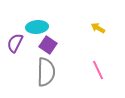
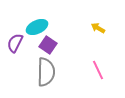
cyan ellipse: rotated 20 degrees counterclockwise
